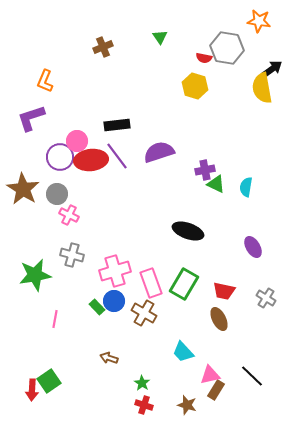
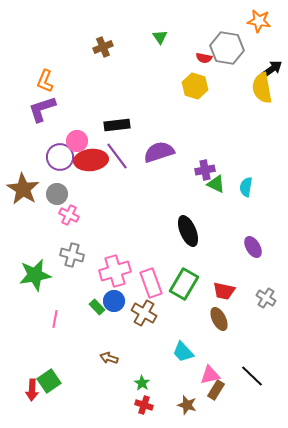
purple L-shape at (31, 118): moved 11 px right, 9 px up
black ellipse at (188, 231): rotated 48 degrees clockwise
